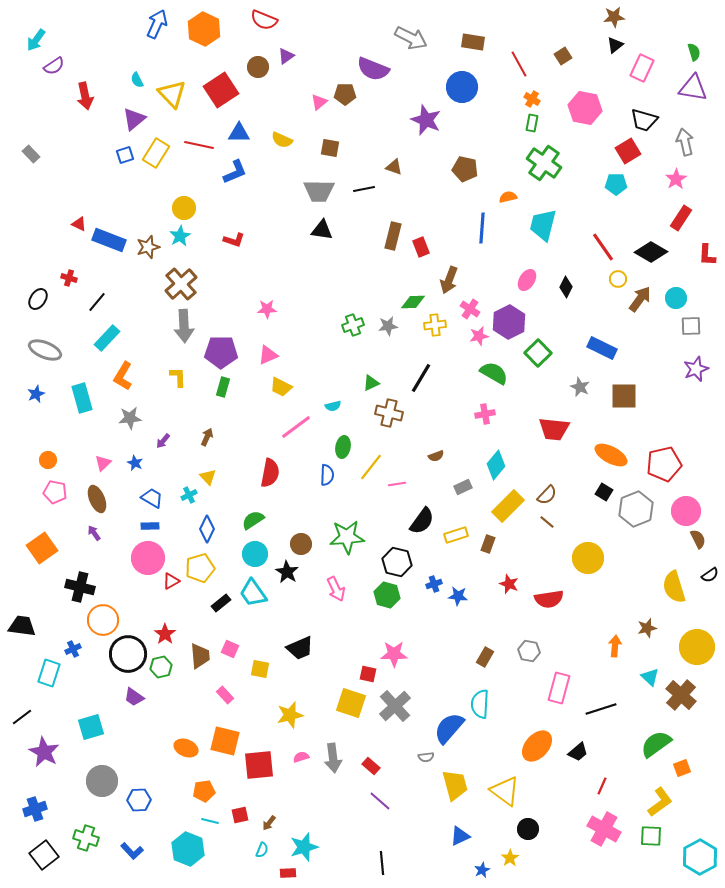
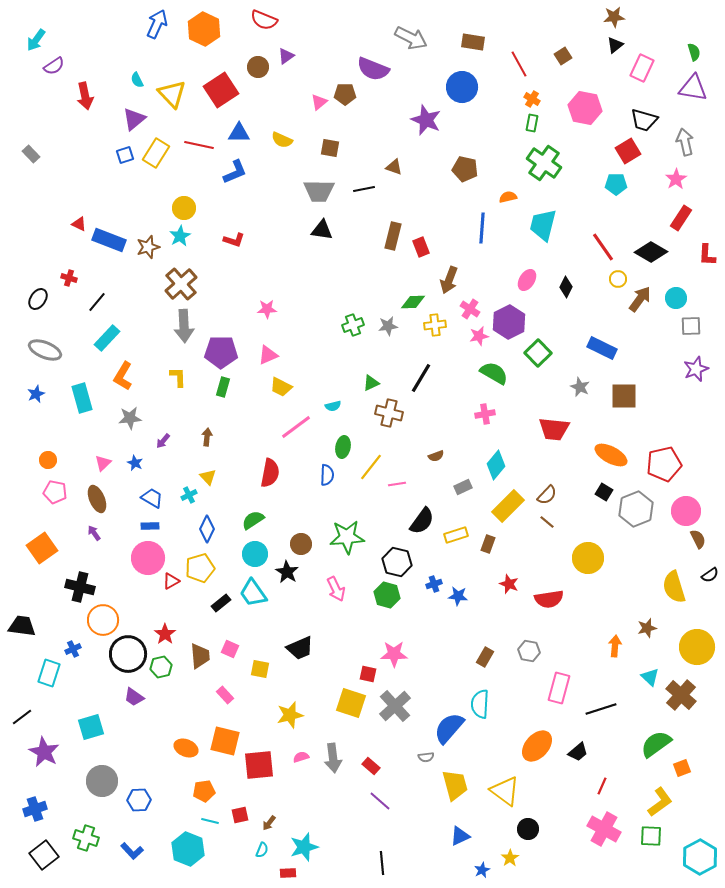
brown arrow at (207, 437): rotated 18 degrees counterclockwise
